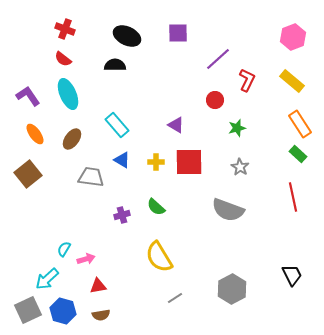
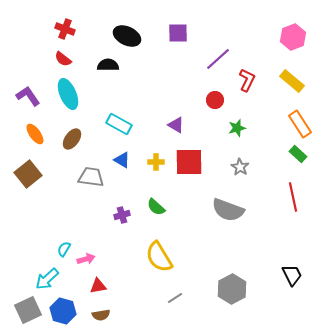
black semicircle: moved 7 px left
cyan rectangle: moved 2 px right, 1 px up; rotated 20 degrees counterclockwise
